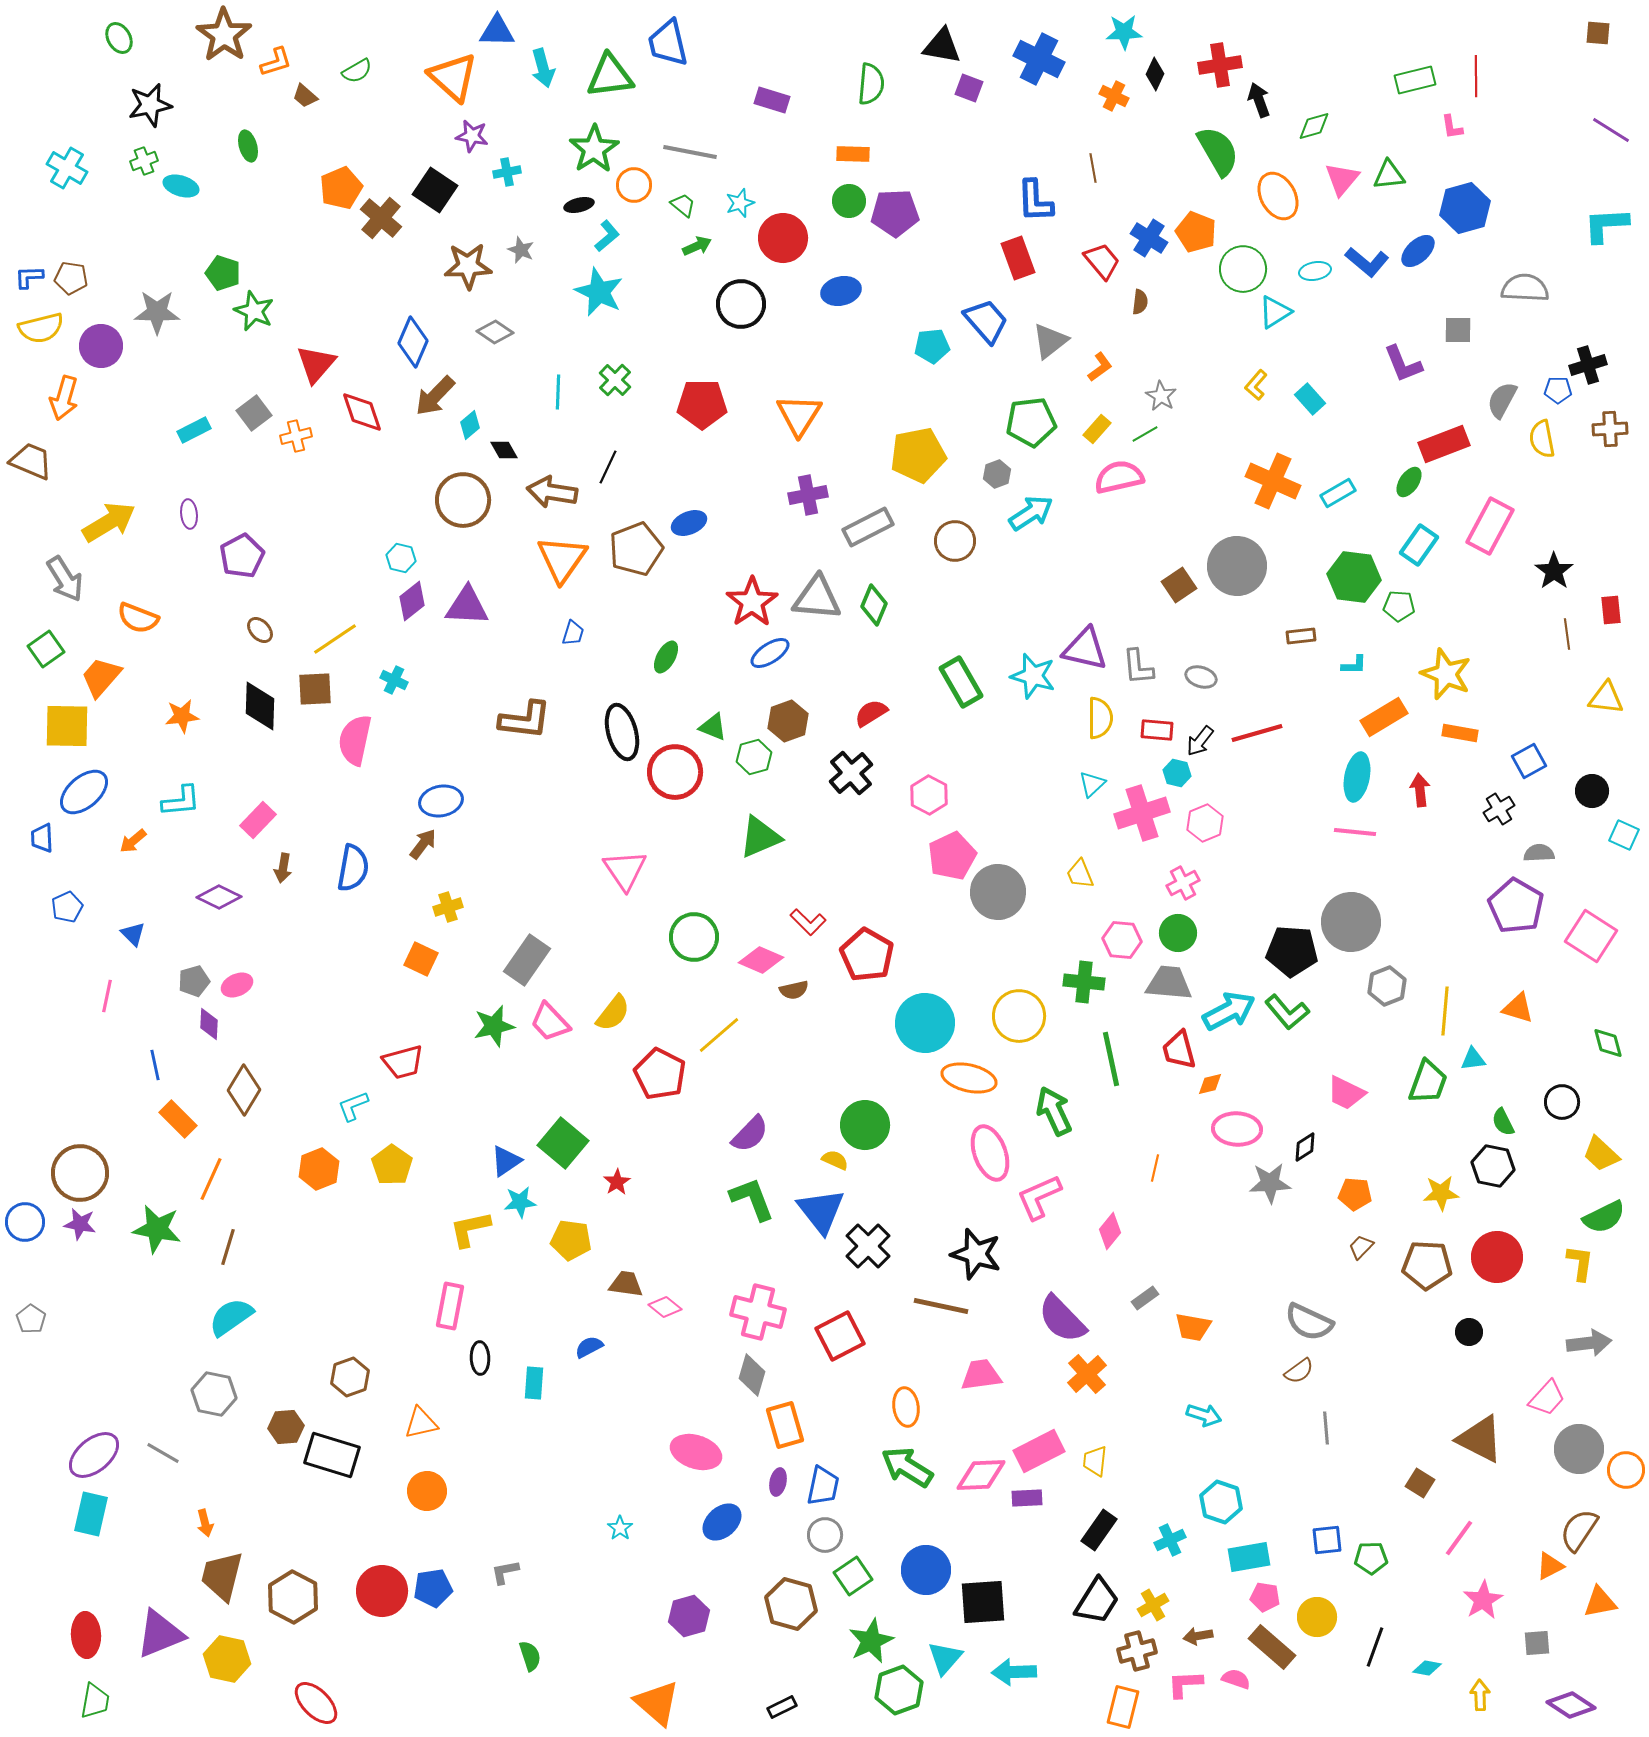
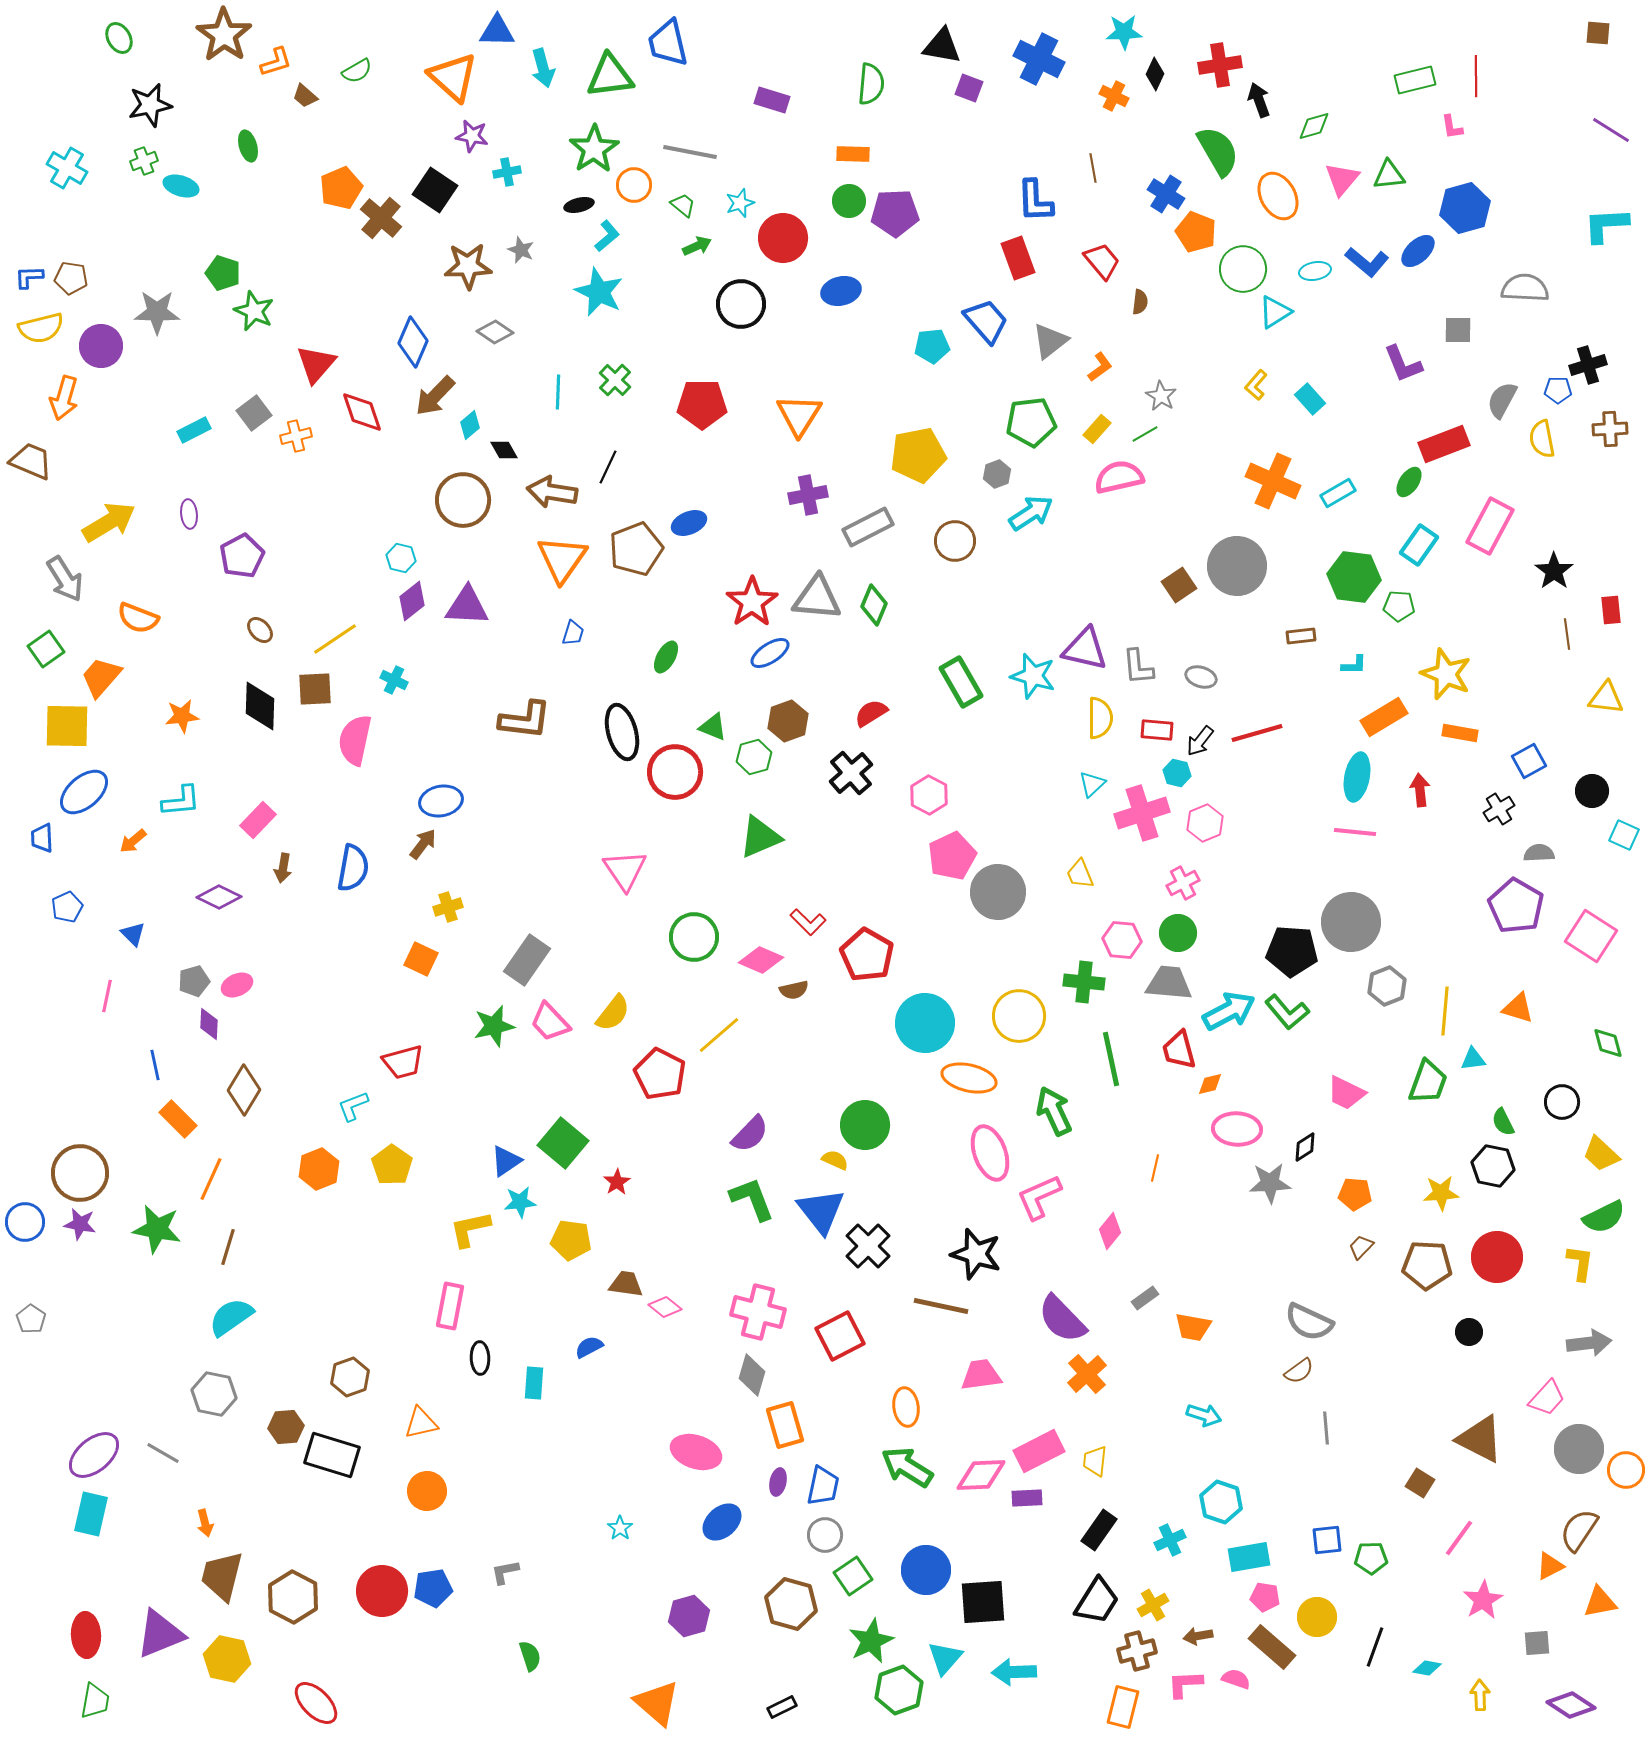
blue cross at (1149, 238): moved 17 px right, 44 px up
